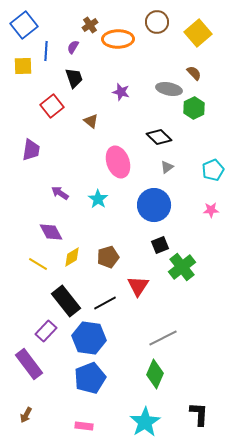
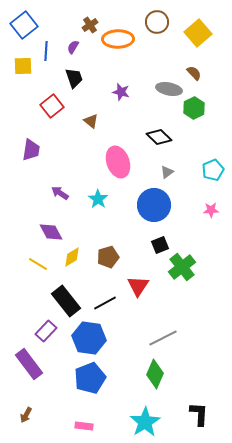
gray triangle at (167, 167): moved 5 px down
